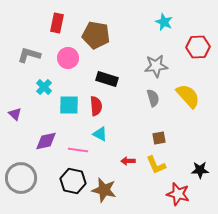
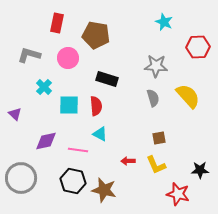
gray star: rotated 10 degrees clockwise
